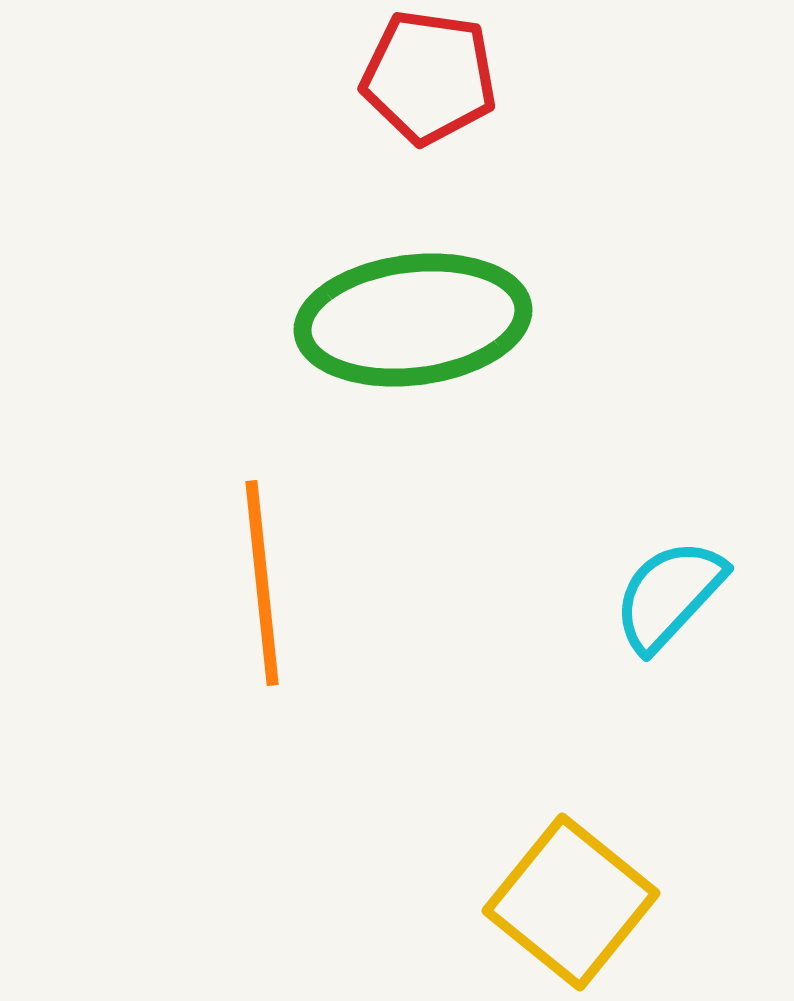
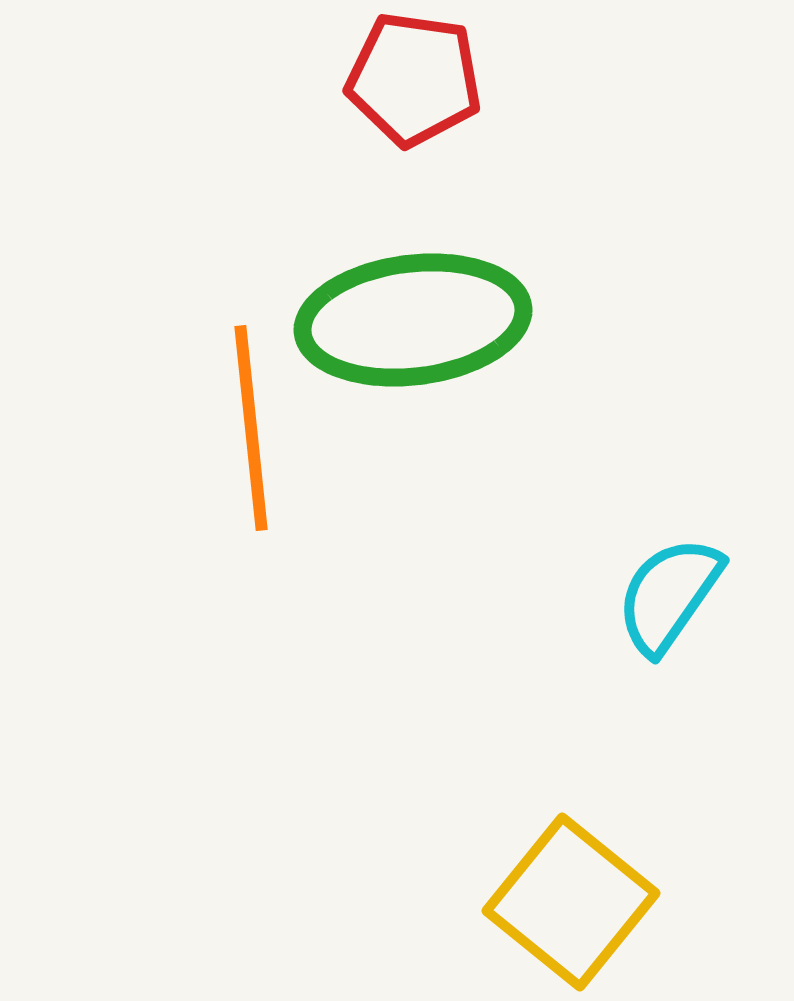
red pentagon: moved 15 px left, 2 px down
orange line: moved 11 px left, 155 px up
cyan semicircle: rotated 8 degrees counterclockwise
